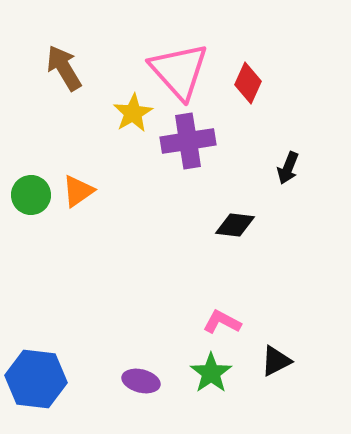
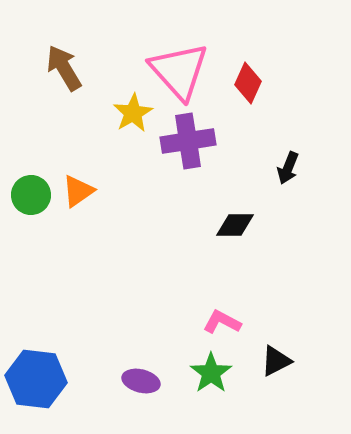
black diamond: rotated 6 degrees counterclockwise
